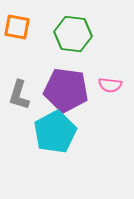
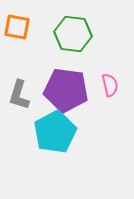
pink semicircle: rotated 110 degrees counterclockwise
